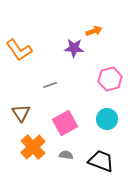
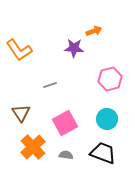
black trapezoid: moved 2 px right, 8 px up
